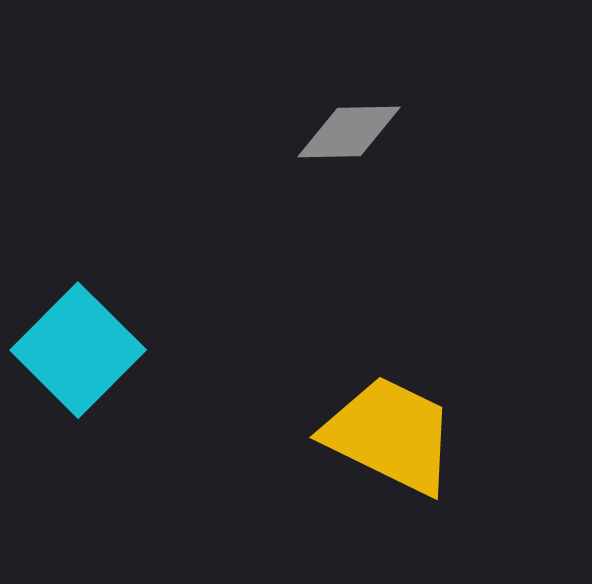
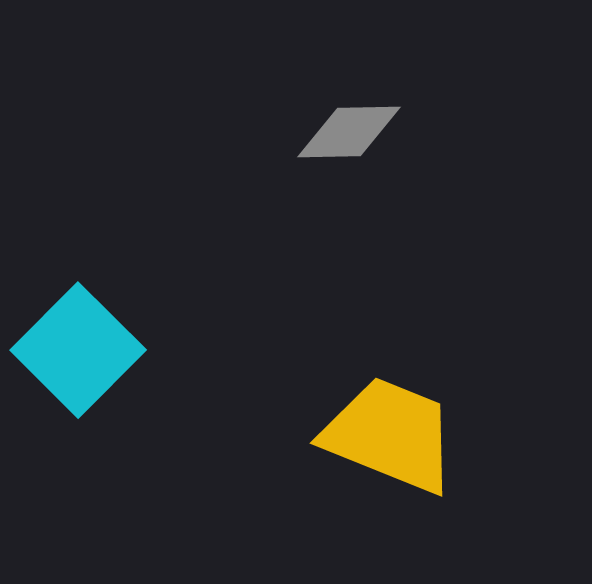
yellow trapezoid: rotated 4 degrees counterclockwise
